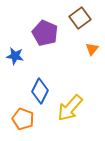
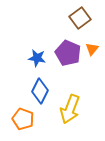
purple pentagon: moved 23 px right, 20 px down
blue star: moved 22 px right, 2 px down
yellow arrow: moved 1 px down; rotated 20 degrees counterclockwise
